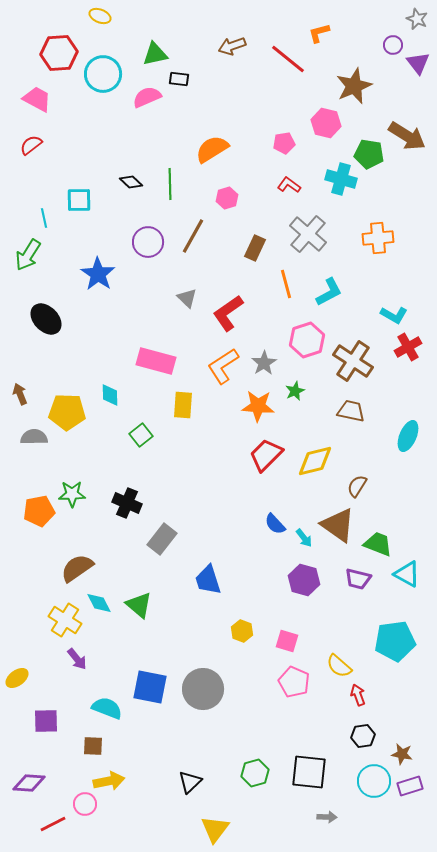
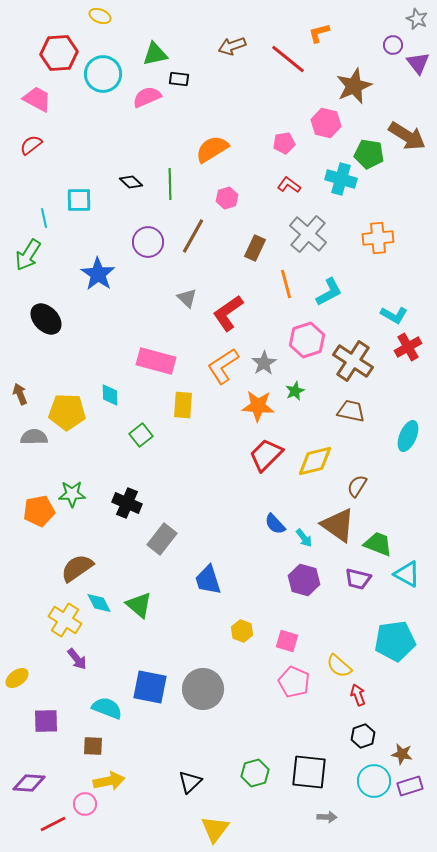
black hexagon at (363, 736): rotated 10 degrees counterclockwise
